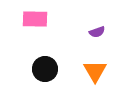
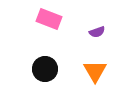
pink rectangle: moved 14 px right; rotated 20 degrees clockwise
